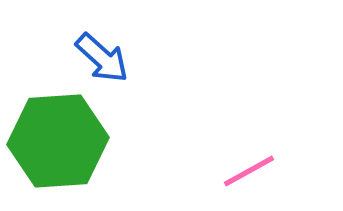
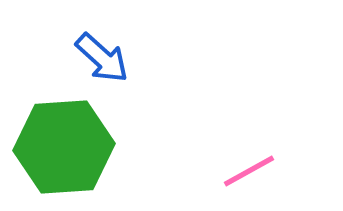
green hexagon: moved 6 px right, 6 px down
